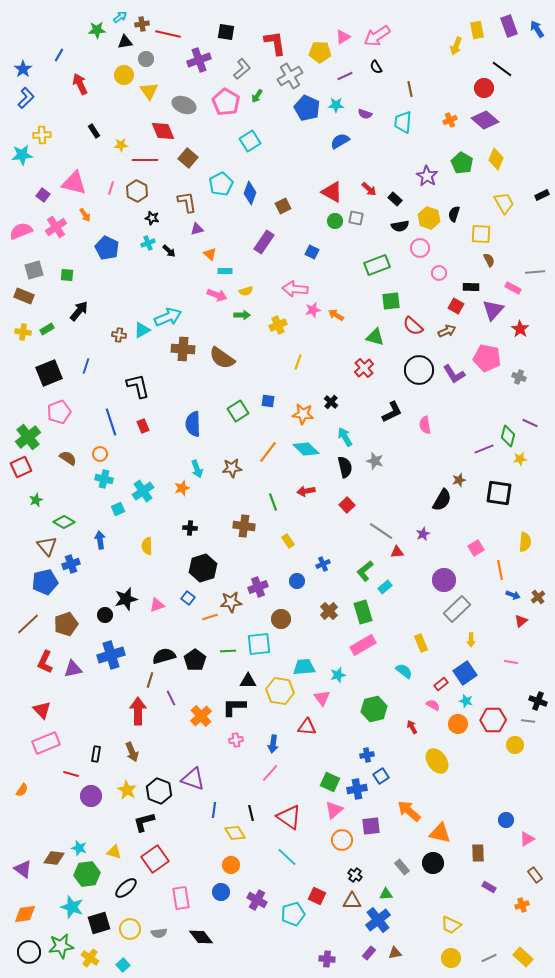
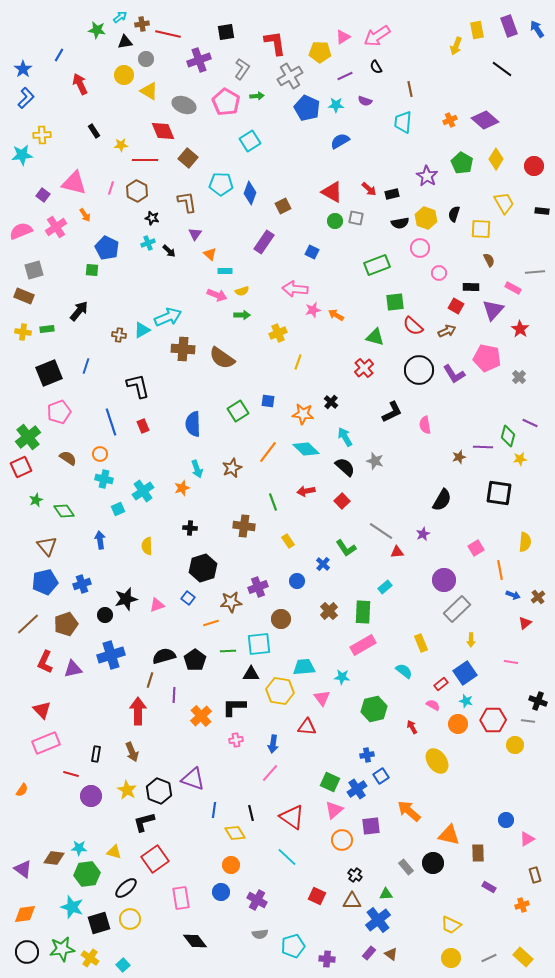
green star at (97, 30): rotated 12 degrees clockwise
black square at (226, 32): rotated 18 degrees counterclockwise
gray L-shape at (242, 69): rotated 15 degrees counterclockwise
red circle at (484, 88): moved 50 px right, 78 px down
yellow triangle at (149, 91): rotated 24 degrees counterclockwise
green arrow at (257, 96): rotated 128 degrees counterclockwise
purple semicircle at (365, 114): moved 13 px up
yellow diamond at (496, 159): rotated 10 degrees clockwise
cyan pentagon at (221, 184): rotated 30 degrees clockwise
black rectangle at (542, 195): moved 16 px down; rotated 32 degrees clockwise
black rectangle at (395, 199): moved 3 px left, 5 px up; rotated 56 degrees counterclockwise
yellow hexagon at (429, 218): moved 3 px left
black semicircle at (400, 226): moved 3 px up
purple triangle at (197, 229): moved 2 px left, 5 px down; rotated 40 degrees counterclockwise
yellow square at (481, 234): moved 5 px up
green square at (67, 275): moved 25 px right, 5 px up
yellow semicircle at (246, 291): moved 4 px left
green square at (391, 301): moved 4 px right, 1 px down
yellow cross at (278, 325): moved 8 px down
green rectangle at (47, 329): rotated 24 degrees clockwise
gray cross at (519, 377): rotated 24 degrees clockwise
purple line at (484, 449): moved 1 px left, 2 px up; rotated 24 degrees clockwise
black semicircle at (345, 467): rotated 35 degrees counterclockwise
brown star at (232, 468): rotated 18 degrees counterclockwise
brown star at (459, 480): moved 23 px up
red square at (347, 505): moved 5 px left, 4 px up
green diamond at (64, 522): moved 11 px up; rotated 25 degrees clockwise
blue cross at (71, 564): moved 11 px right, 20 px down
blue cross at (323, 564): rotated 24 degrees counterclockwise
green L-shape at (365, 571): moved 19 px left, 23 px up; rotated 85 degrees counterclockwise
green rectangle at (363, 612): rotated 20 degrees clockwise
orange line at (210, 617): moved 1 px right, 6 px down
red triangle at (521, 621): moved 4 px right, 2 px down
cyan star at (338, 675): moved 4 px right, 2 px down; rotated 21 degrees clockwise
black triangle at (248, 681): moved 3 px right, 7 px up
purple line at (171, 698): moved 3 px right, 3 px up; rotated 28 degrees clockwise
blue cross at (357, 789): rotated 24 degrees counterclockwise
red triangle at (289, 817): moved 3 px right
orange triangle at (440, 833): moved 9 px right, 2 px down
cyan star at (79, 848): rotated 14 degrees counterclockwise
gray rectangle at (402, 867): moved 4 px right
brown rectangle at (535, 875): rotated 21 degrees clockwise
cyan pentagon at (293, 914): moved 32 px down
yellow circle at (130, 929): moved 10 px up
gray semicircle at (159, 933): moved 101 px right, 1 px down
black diamond at (201, 937): moved 6 px left, 4 px down
green star at (61, 946): moved 1 px right, 3 px down
black circle at (29, 952): moved 2 px left
brown triangle at (395, 953): moved 4 px left, 1 px down; rotated 48 degrees clockwise
